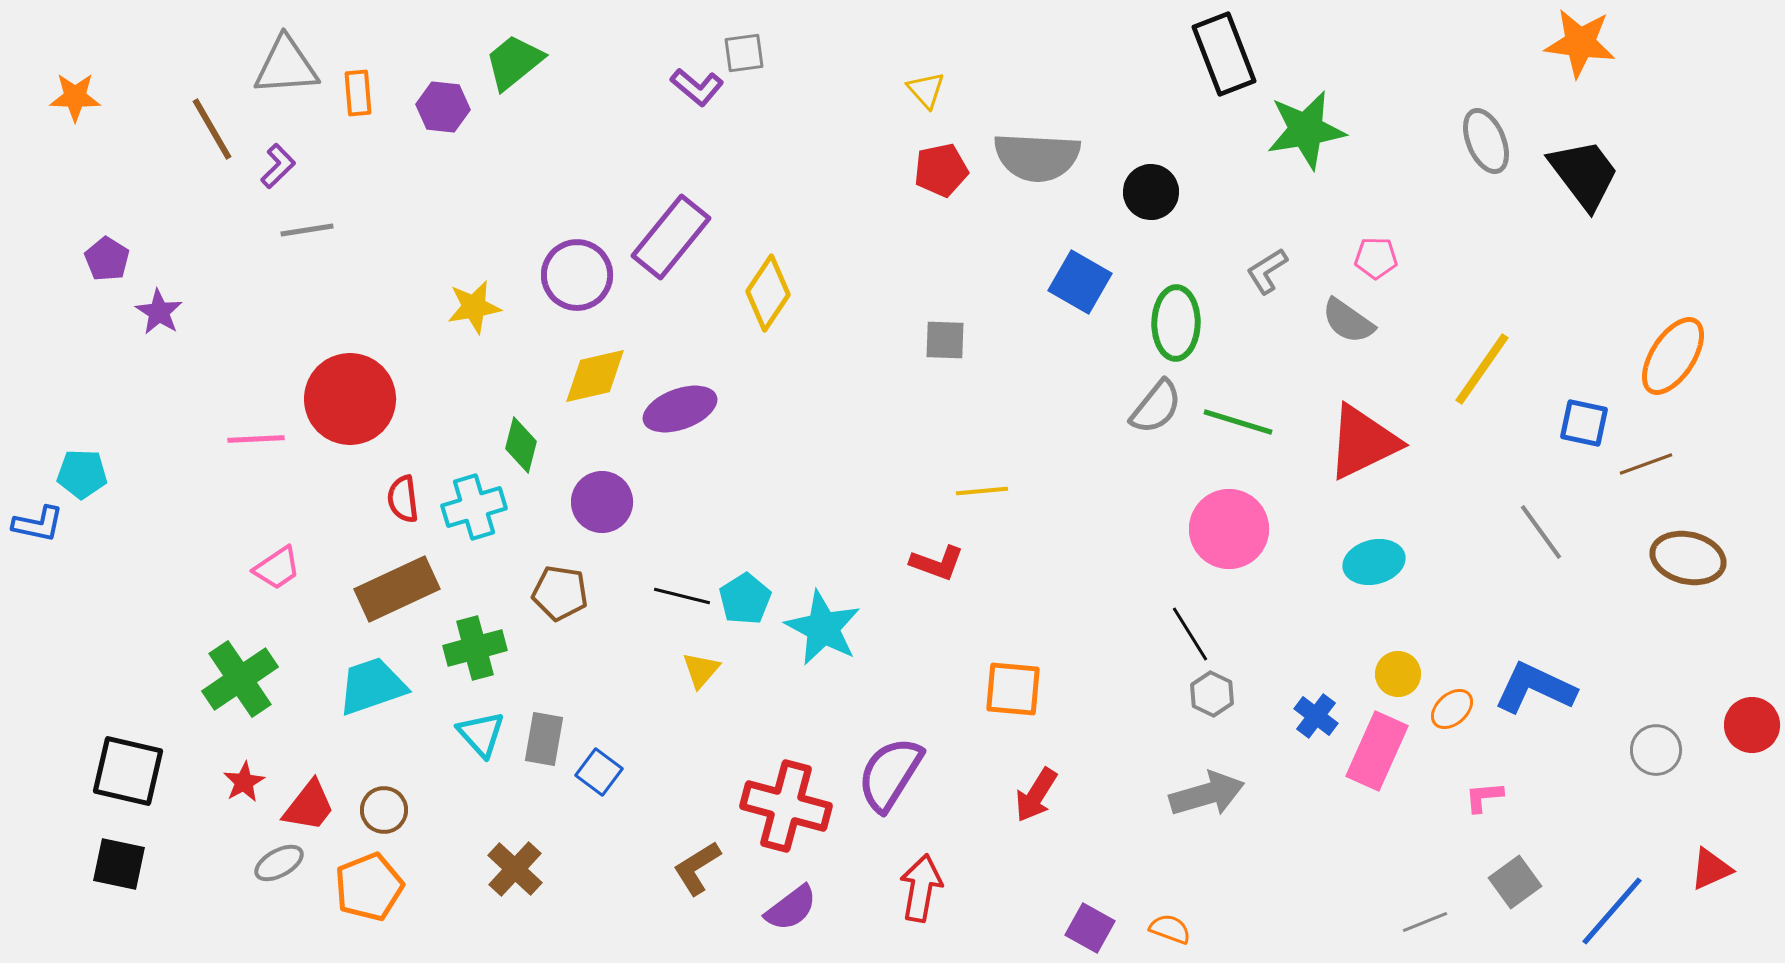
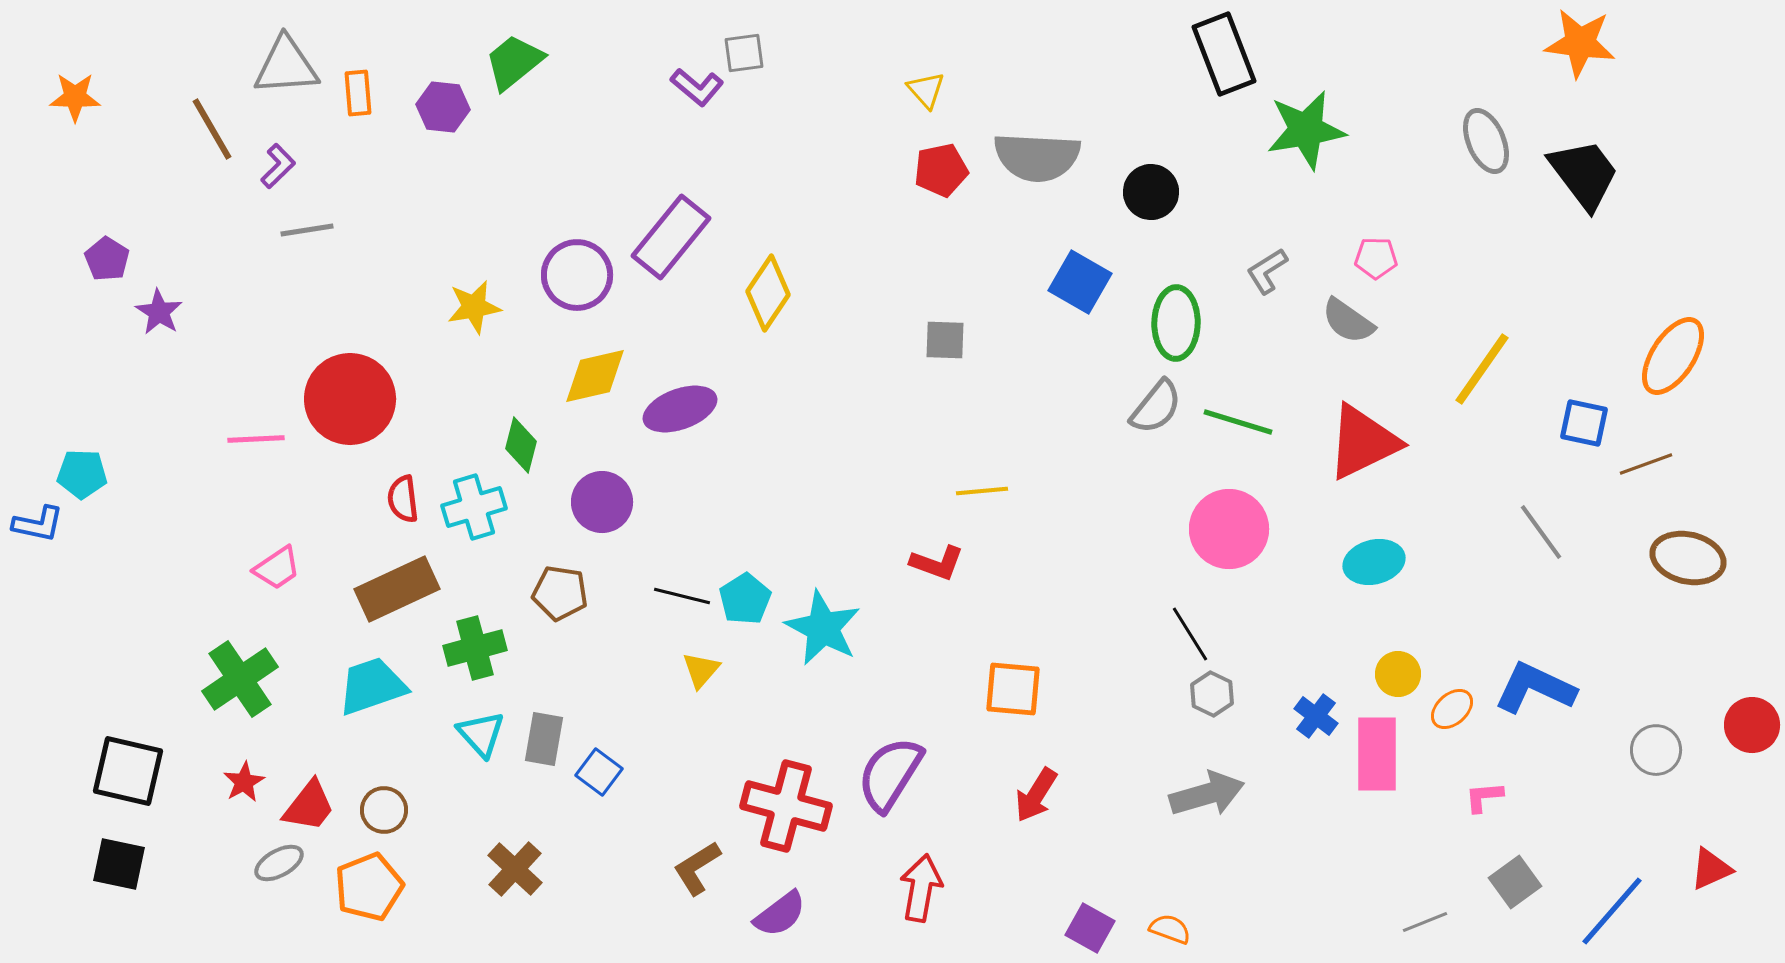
pink rectangle at (1377, 751): moved 3 px down; rotated 24 degrees counterclockwise
purple semicircle at (791, 908): moved 11 px left, 6 px down
